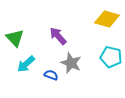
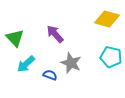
purple arrow: moved 3 px left, 2 px up
blue semicircle: moved 1 px left
